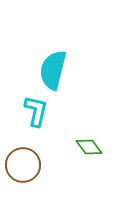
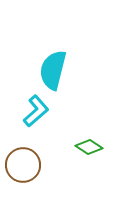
cyan L-shape: rotated 36 degrees clockwise
green diamond: rotated 20 degrees counterclockwise
